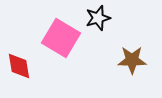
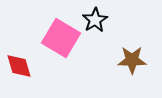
black star: moved 3 px left, 2 px down; rotated 15 degrees counterclockwise
red diamond: rotated 8 degrees counterclockwise
